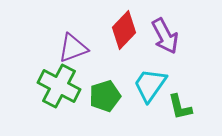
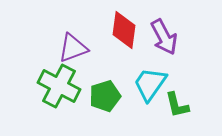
red diamond: rotated 36 degrees counterclockwise
purple arrow: moved 1 px left, 1 px down
cyan trapezoid: moved 1 px up
green L-shape: moved 3 px left, 2 px up
